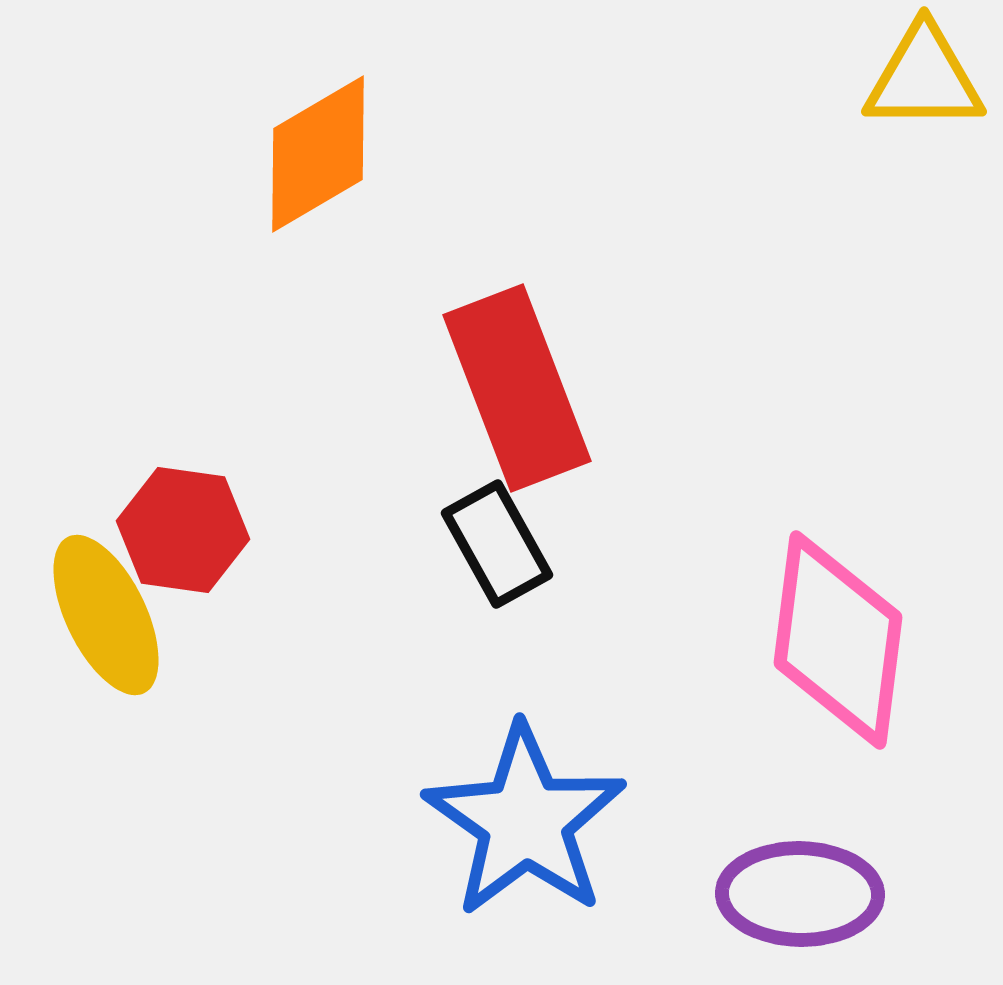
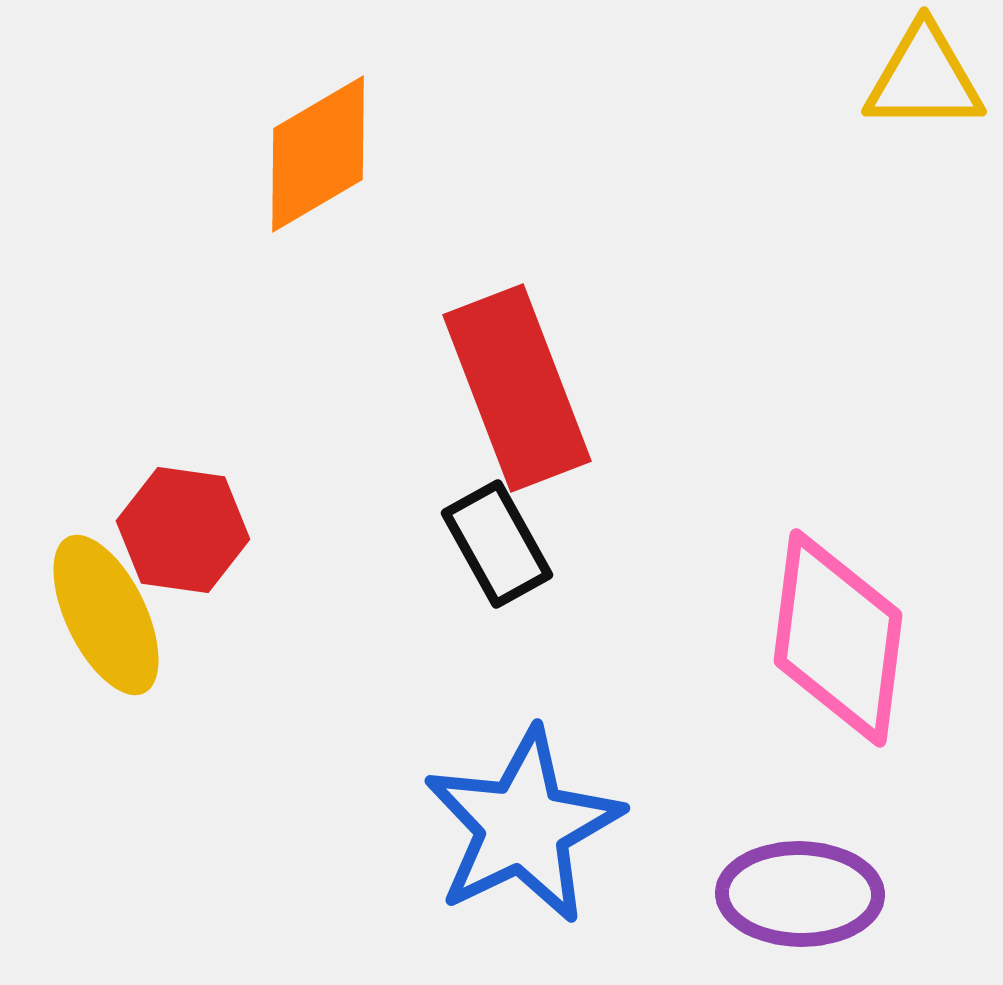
pink diamond: moved 2 px up
blue star: moved 2 px left, 5 px down; rotated 11 degrees clockwise
